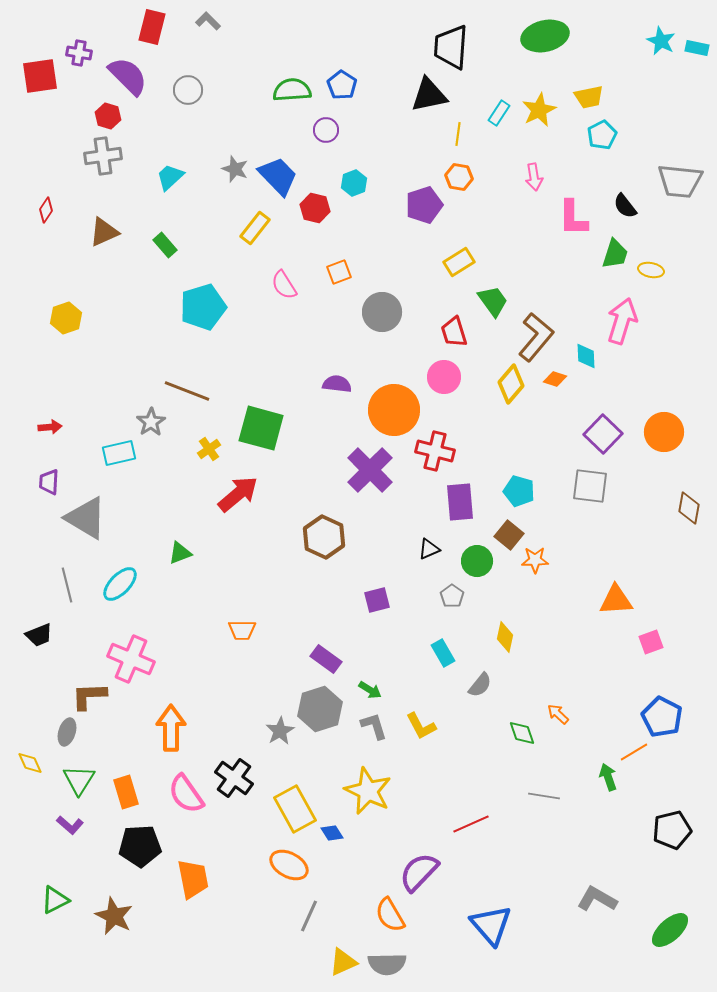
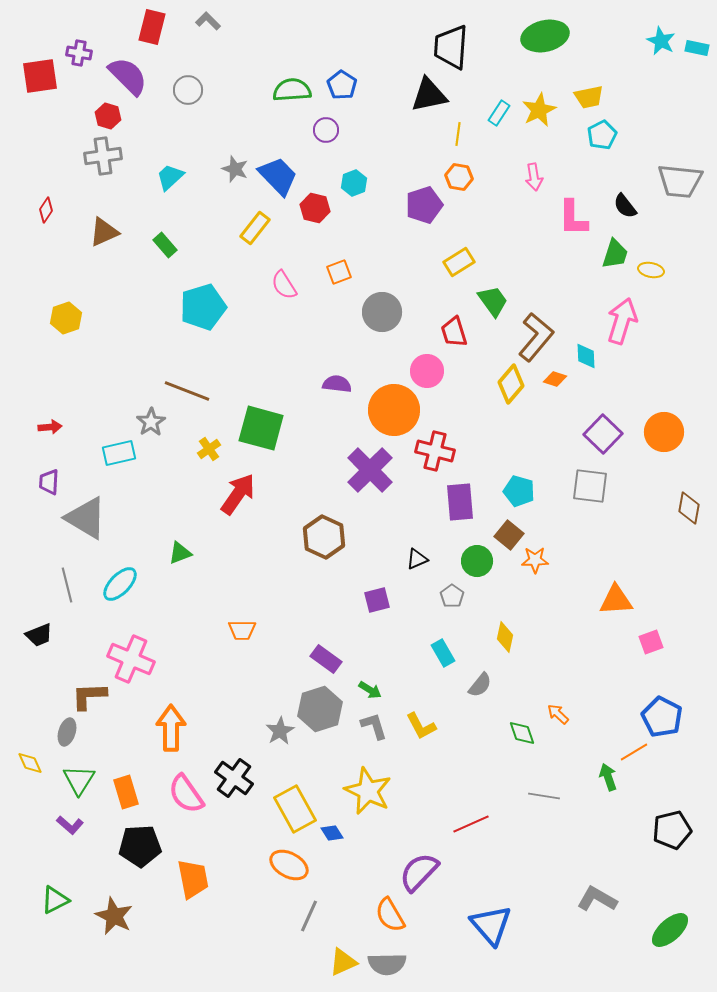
pink circle at (444, 377): moved 17 px left, 6 px up
red arrow at (238, 494): rotated 15 degrees counterclockwise
black triangle at (429, 549): moved 12 px left, 10 px down
